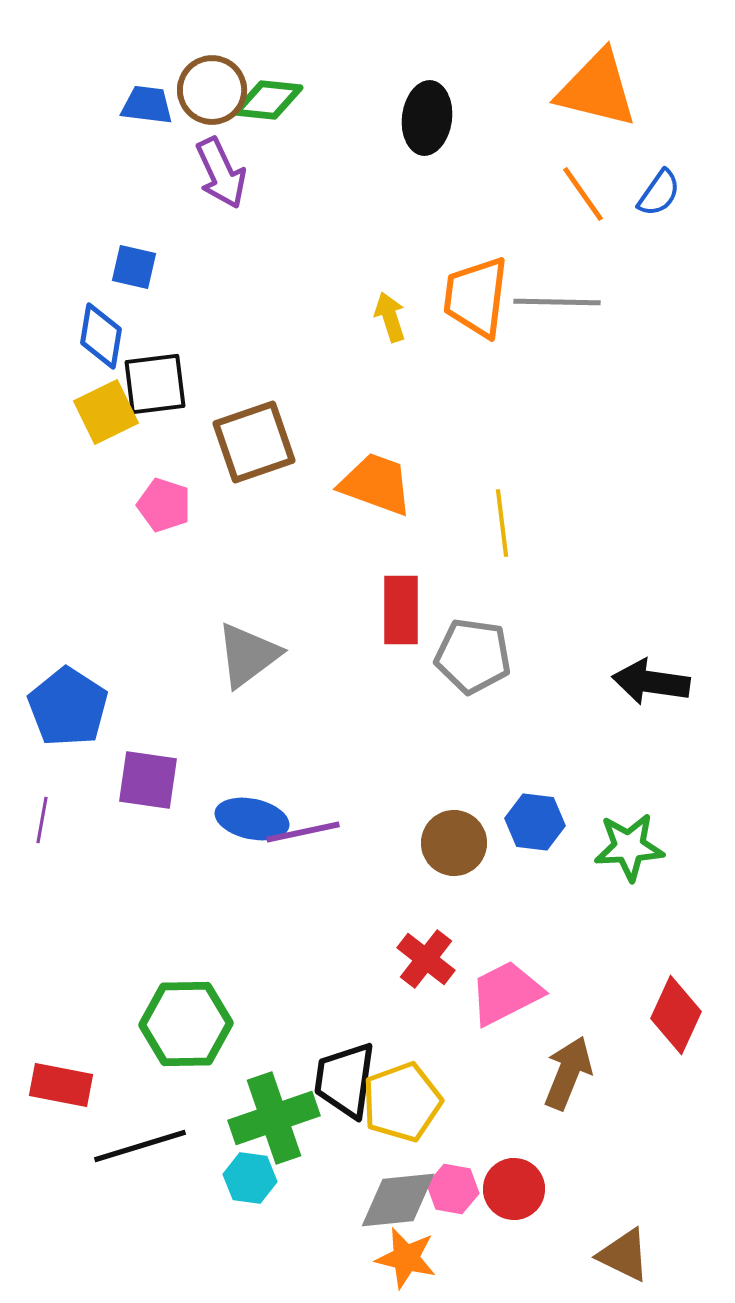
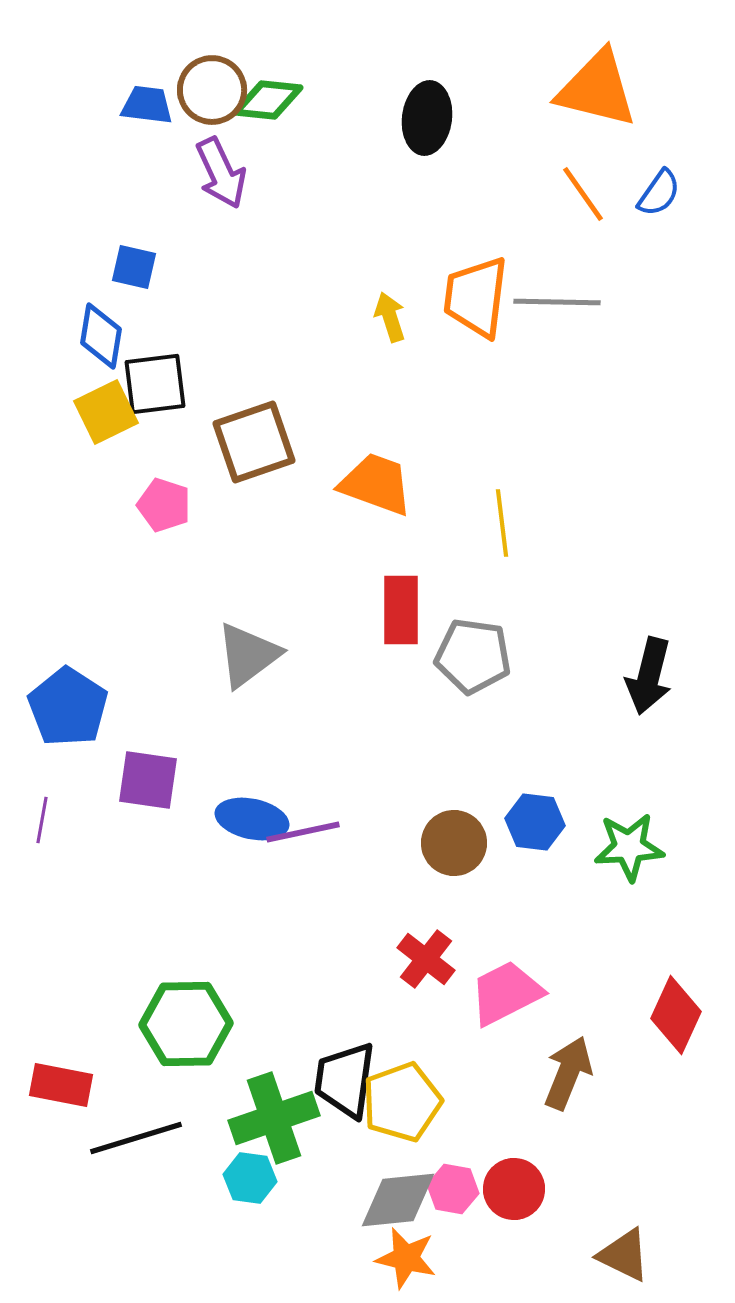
black arrow at (651, 682): moved 2 px left, 6 px up; rotated 84 degrees counterclockwise
black line at (140, 1146): moved 4 px left, 8 px up
